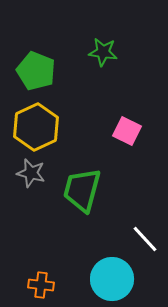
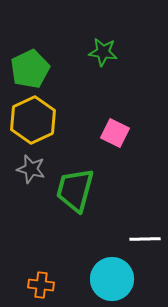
green pentagon: moved 6 px left, 2 px up; rotated 24 degrees clockwise
yellow hexagon: moved 3 px left, 7 px up
pink square: moved 12 px left, 2 px down
gray star: moved 4 px up
green trapezoid: moved 7 px left
white line: rotated 48 degrees counterclockwise
